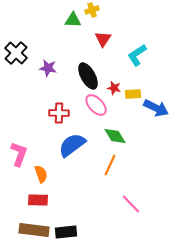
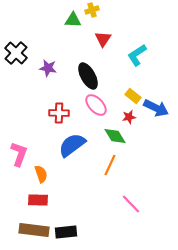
red star: moved 15 px right, 29 px down; rotated 24 degrees counterclockwise
yellow rectangle: moved 2 px down; rotated 42 degrees clockwise
